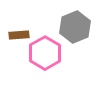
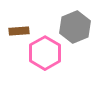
brown rectangle: moved 4 px up
